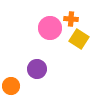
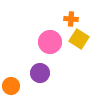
pink circle: moved 14 px down
purple circle: moved 3 px right, 4 px down
